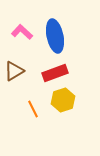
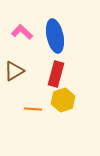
red rectangle: moved 1 px right, 1 px down; rotated 55 degrees counterclockwise
orange line: rotated 60 degrees counterclockwise
